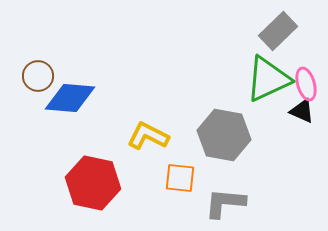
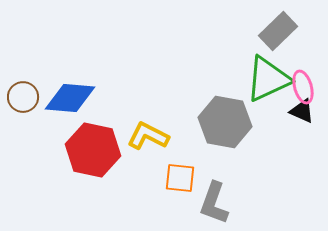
brown circle: moved 15 px left, 21 px down
pink ellipse: moved 3 px left, 3 px down
gray hexagon: moved 1 px right, 13 px up
red hexagon: moved 33 px up
gray L-shape: moved 11 px left; rotated 75 degrees counterclockwise
